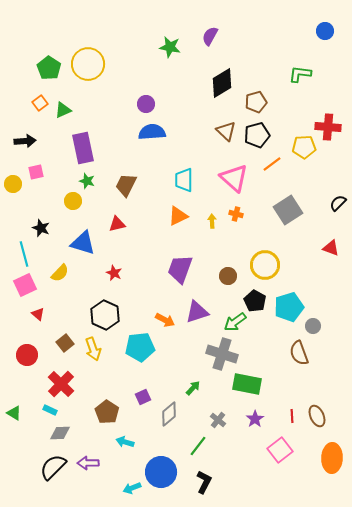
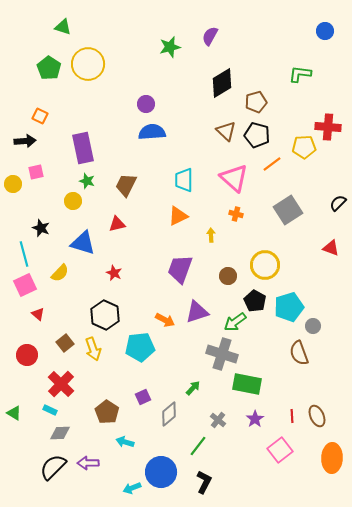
green star at (170, 47): rotated 25 degrees counterclockwise
orange square at (40, 103): moved 13 px down; rotated 28 degrees counterclockwise
green triangle at (63, 110): moved 83 px up; rotated 42 degrees clockwise
black pentagon at (257, 135): rotated 30 degrees clockwise
yellow arrow at (212, 221): moved 1 px left, 14 px down
